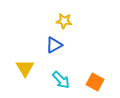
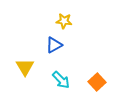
yellow triangle: moved 1 px up
orange square: moved 2 px right; rotated 18 degrees clockwise
